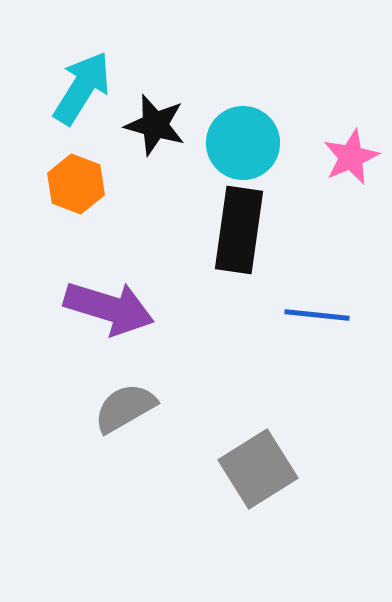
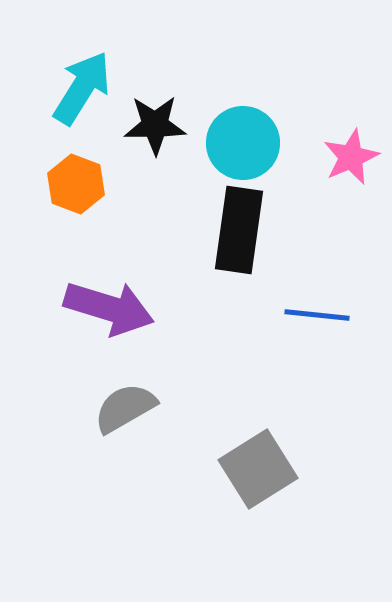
black star: rotated 16 degrees counterclockwise
